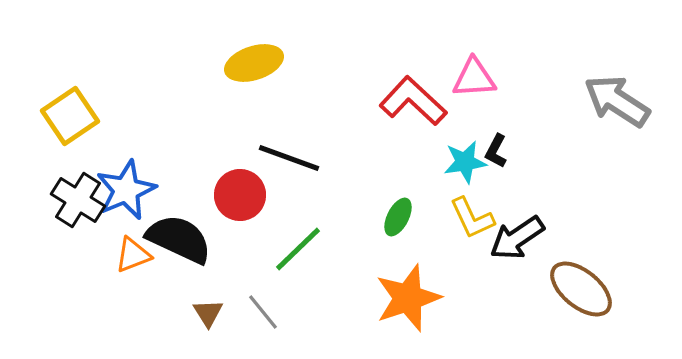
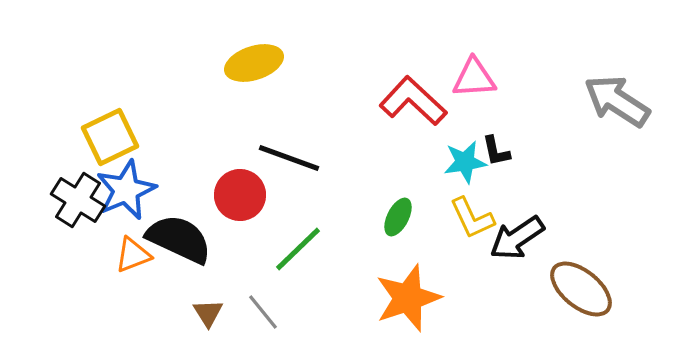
yellow square: moved 40 px right, 21 px down; rotated 8 degrees clockwise
black L-shape: rotated 40 degrees counterclockwise
